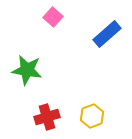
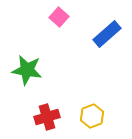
pink square: moved 6 px right
